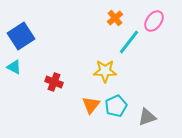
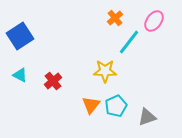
blue square: moved 1 px left
cyan triangle: moved 6 px right, 8 px down
red cross: moved 1 px left, 1 px up; rotated 30 degrees clockwise
